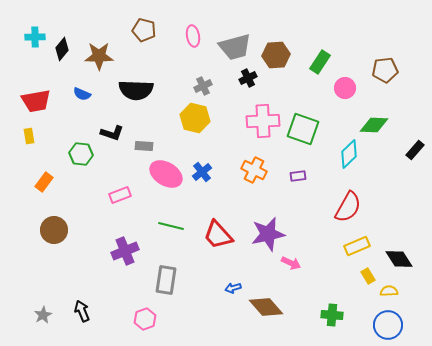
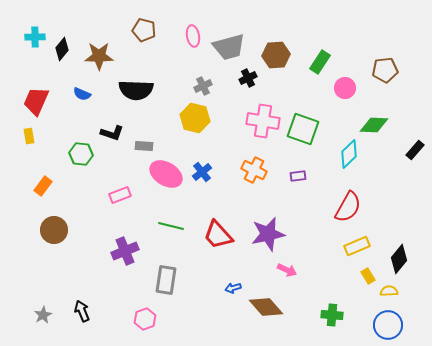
gray trapezoid at (235, 47): moved 6 px left
red trapezoid at (36, 101): rotated 124 degrees clockwise
pink cross at (263, 121): rotated 12 degrees clockwise
orange rectangle at (44, 182): moved 1 px left, 4 px down
black diamond at (399, 259): rotated 72 degrees clockwise
pink arrow at (291, 263): moved 4 px left, 7 px down
